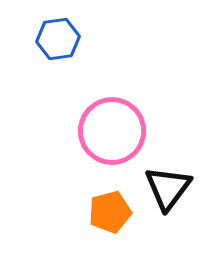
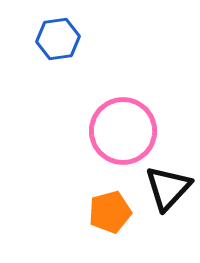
pink circle: moved 11 px right
black triangle: rotated 6 degrees clockwise
